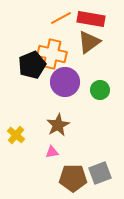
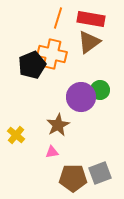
orange line: moved 3 px left; rotated 45 degrees counterclockwise
purple circle: moved 16 px right, 15 px down
